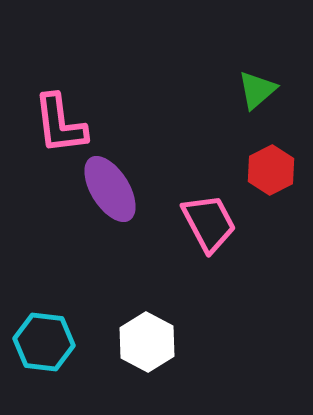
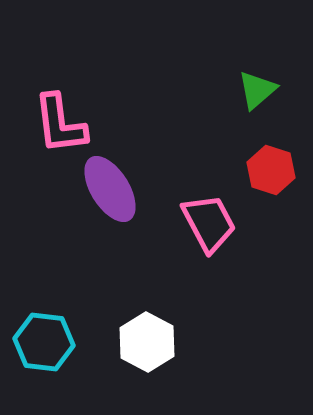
red hexagon: rotated 15 degrees counterclockwise
